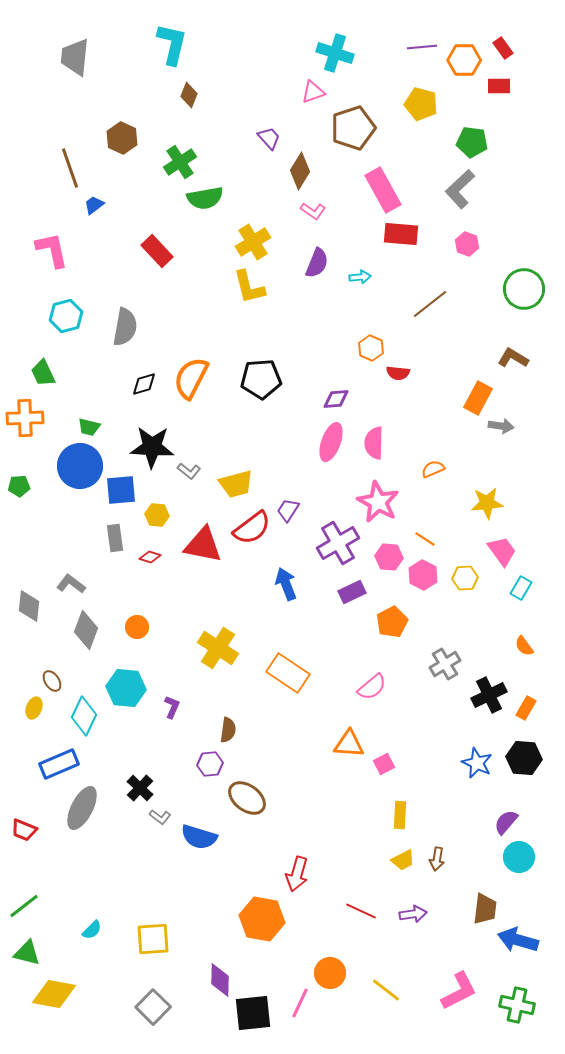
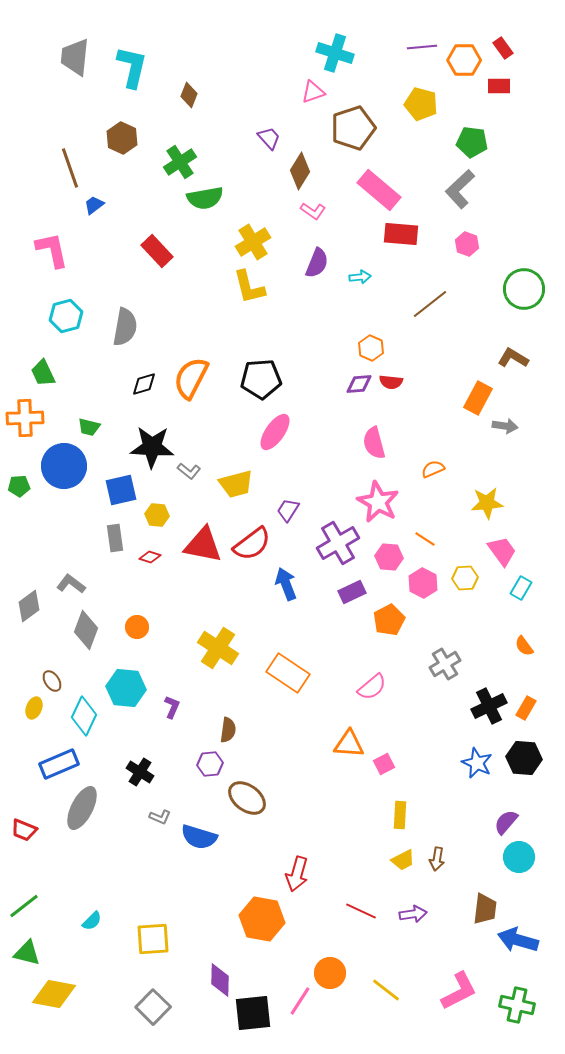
cyan L-shape at (172, 44): moved 40 px left, 23 px down
pink rectangle at (383, 190): moved 4 px left; rotated 21 degrees counterclockwise
red semicircle at (398, 373): moved 7 px left, 9 px down
purple diamond at (336, 399): moved 23 px right, 15 px up
gray arrow at (501, 426): moved 4 px right
pink ellipse at (331, 442): moved 56 px left, 10 px up; rotated 15 degrees clockwise
pink semicircle at (374, 443): rotated 16 degrees counterclockwise
blue circle at (80, 466): moved 16 px left
blue square at (121, 490): rotated 8 degrees counterclockwise
red semicircle at (252, 528): moved 16 px down
pink hexagon at (423, 575): moved 8 px down
gray diamond at (29, 606): rotated 48 degrees clockwise
orange pentagon at (392, 622): moved 3 px left, 2 px up
black cross at (489, 695): moved 11 px down
black cross at (140, 788): moved 16 px up; rotated 12 degrees counterclockwise
gray L-shape at (160, 817): rotated 15 degrees counterclockwise
cyan semicircle at (92, 930): moved 9 px up
pink line at (300, 1003): moved 2 px up; rotated 8 degrees clockwise
